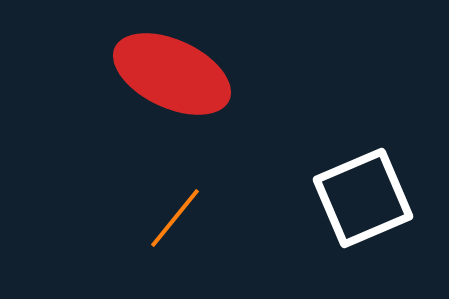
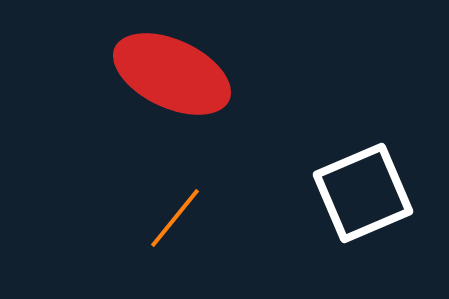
white square: moved 5 px up
